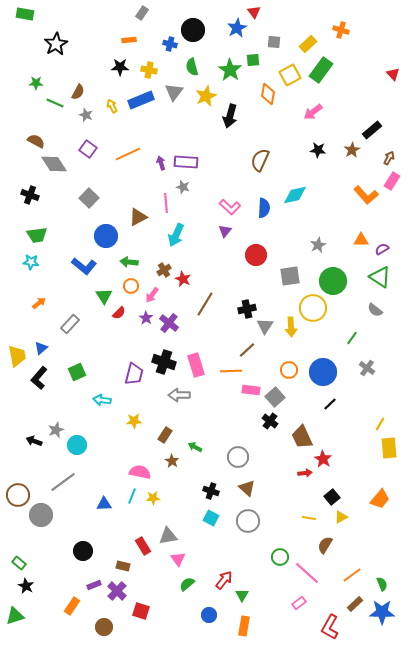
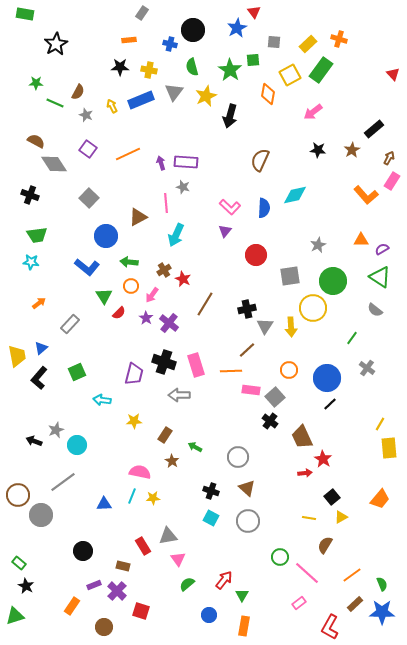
orange cross at (341, 30): moved 2 px left, 9 px down
black rectangle at (372, 130): moved 2 px right, 1 px up
blue L-shape at (84, 266): moved 3 px right, 1 px down
blue circle at (323, 372): moved 4 px right, 6 px down
